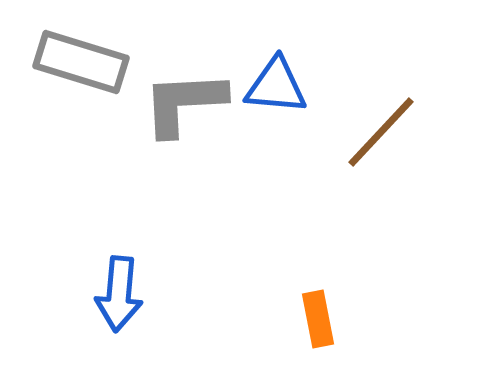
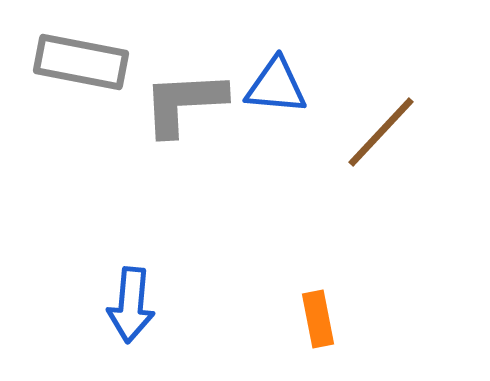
gray rectangle: rotated 6 degrees counterclockwise
blue arrow: moved 12 px right, 11 px down
